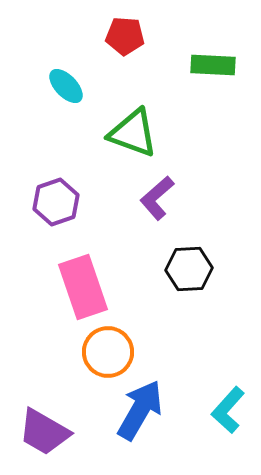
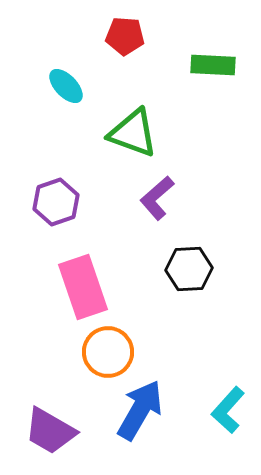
purple trapezoid: moved 6 px right, 1 px up
